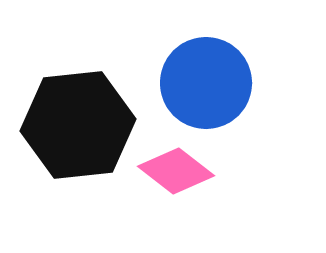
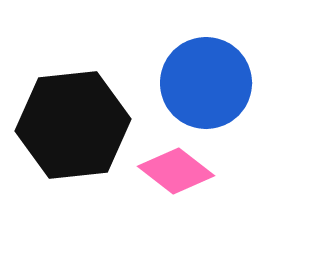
black hexagon: moved 5 px left
